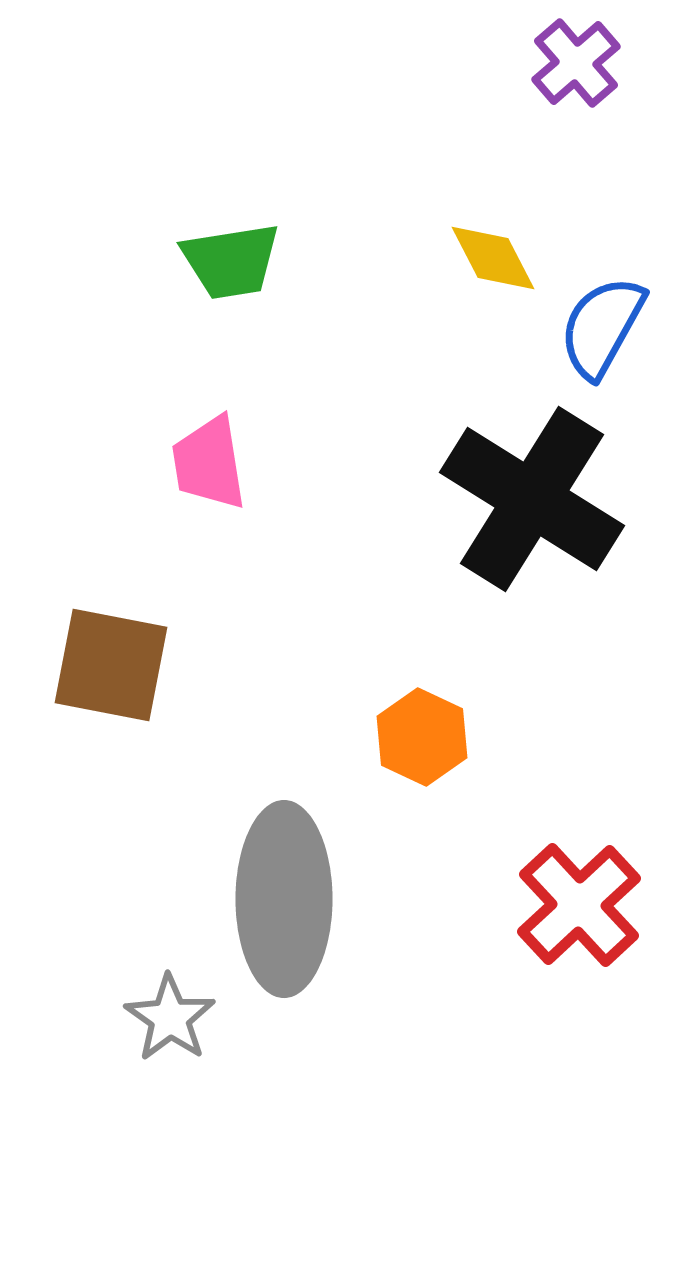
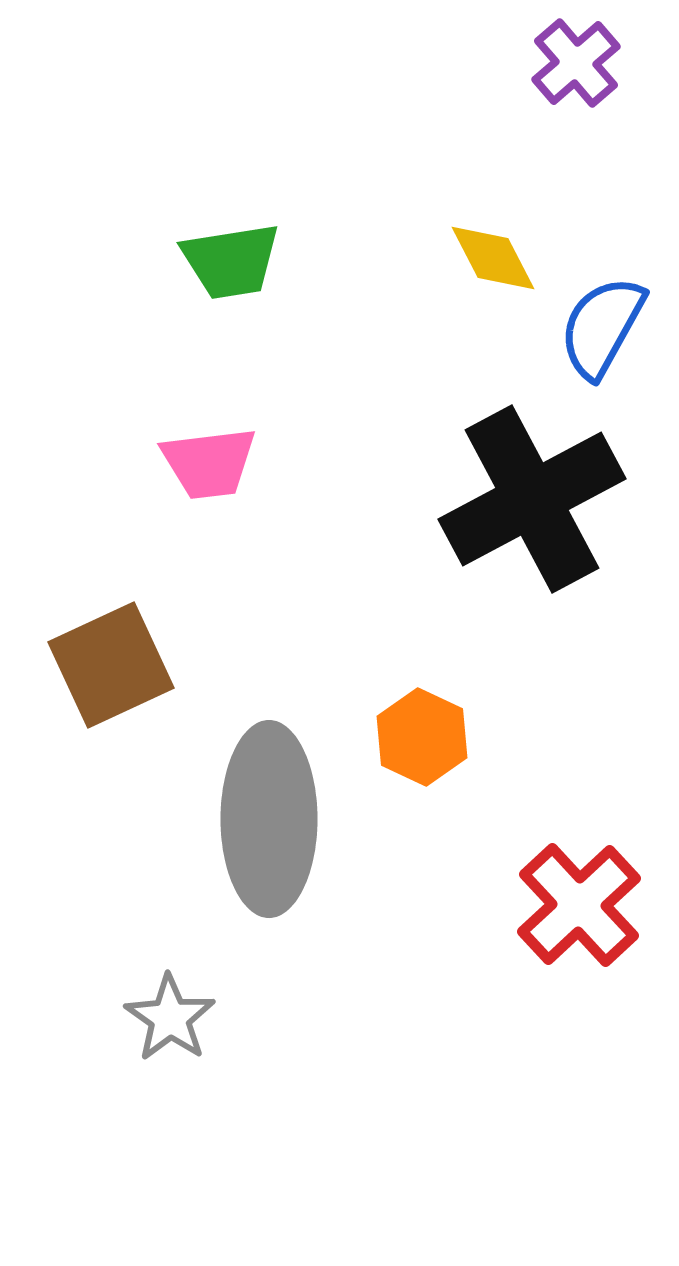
pink trapezoid: rotated 88 degrees counterclockwise
black cross: rotated 30 degrees clockwise
brown square: rotated 36 degrees counterclockwise
gray ellipse: moved 15 px left, 80 px up
